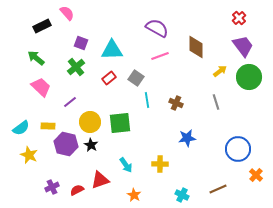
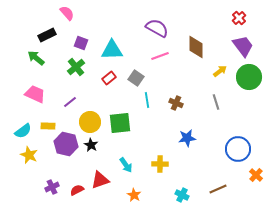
black rectangle: moved 5 px right, 9 px down
pink trapezoid: moved 6 px left, 7 px down; rotated 20 degrees counterclockwise
cyan semicircle: moved 2 px right, 3 px down
